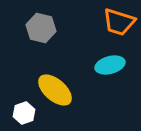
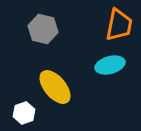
orange trapezoid: moved 3 px down; rotated 96 degrees counterclockwise
gray hexagon: moved 2 px right, 1 px down
yellow ellipse: moved 3 px up; rotated 9 degrees clockwise
